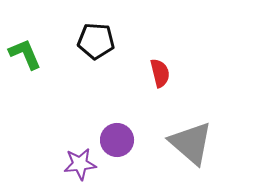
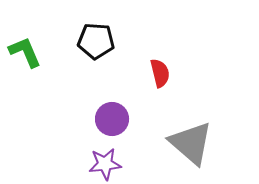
green L-shape: moved 2 px up
purple circle: moved 5 px left, 21 px up
purple star: moved 25 px right
